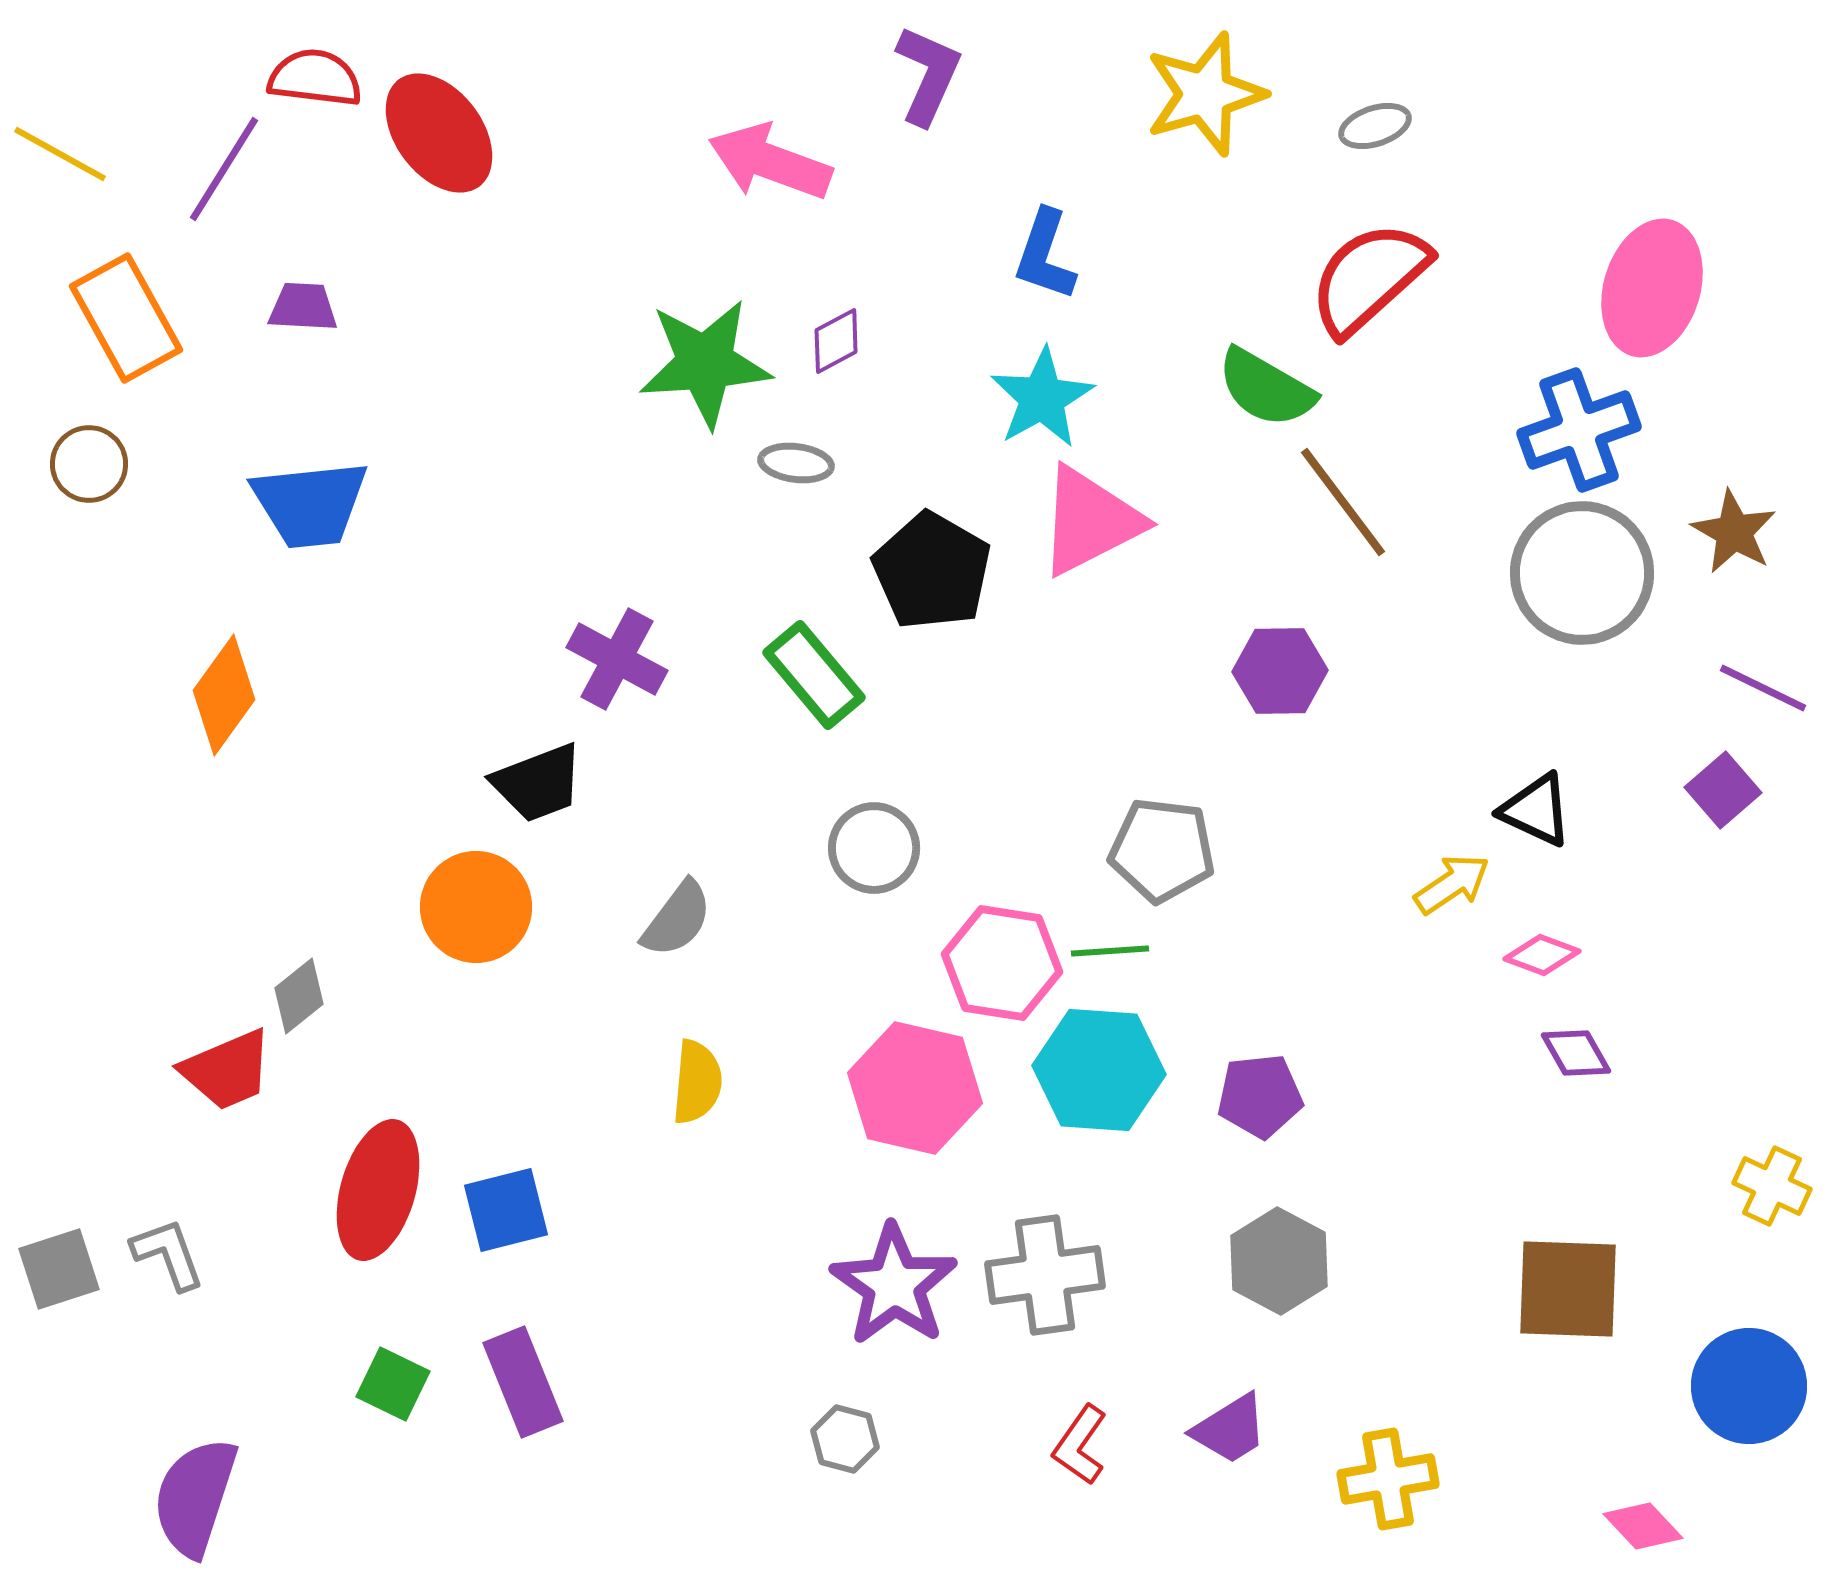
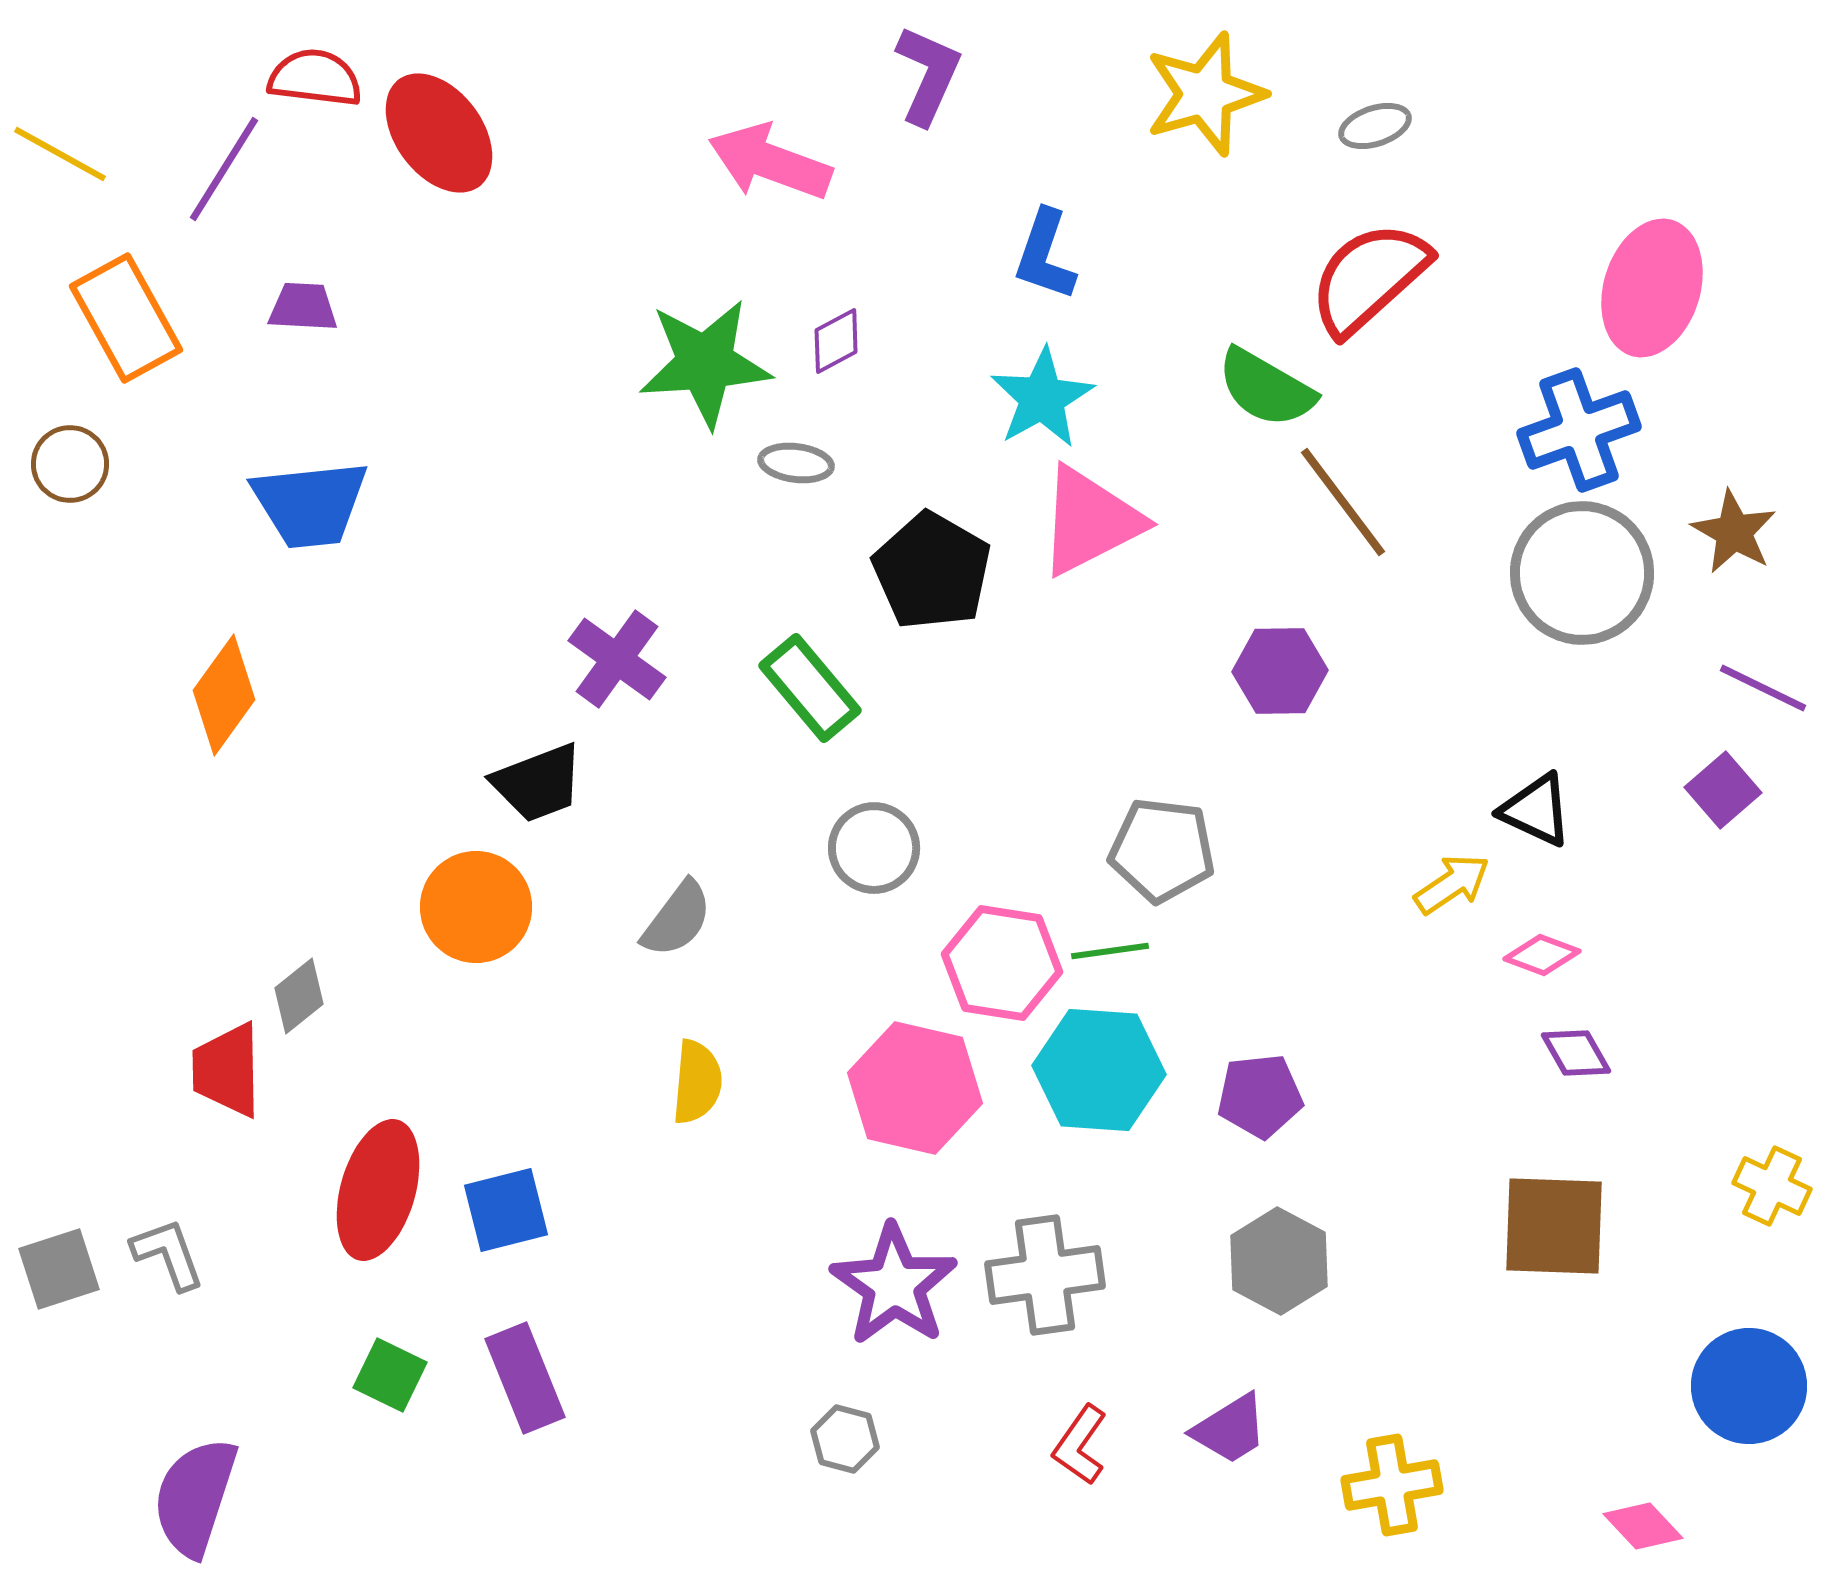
brown circle at (89, 464): moved 19 px left
purple cross at (617, 659): rotated 8 degrees clockwise
green rectangle at (814, 675): moved 4 px left, 13 px down
green line at (1110, 951): rotated 4 degrees counterclockwise
red trapezoid at (227, 1070): rotated 112 degrees clockwise
brown square at (1568, 1289): moved 14 px left, 63 px up
purple rectangle at (523, 1382): moved 2 px right, 4 px up
green square at (393, 1384): moved 3 px left, 9 px up
yellow cross at (1388, 1479): moved 4 px right, 6 px down
